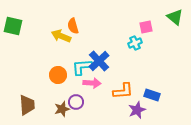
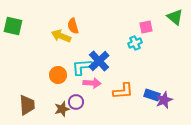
purple star: moved 27 px right, 10 px up
